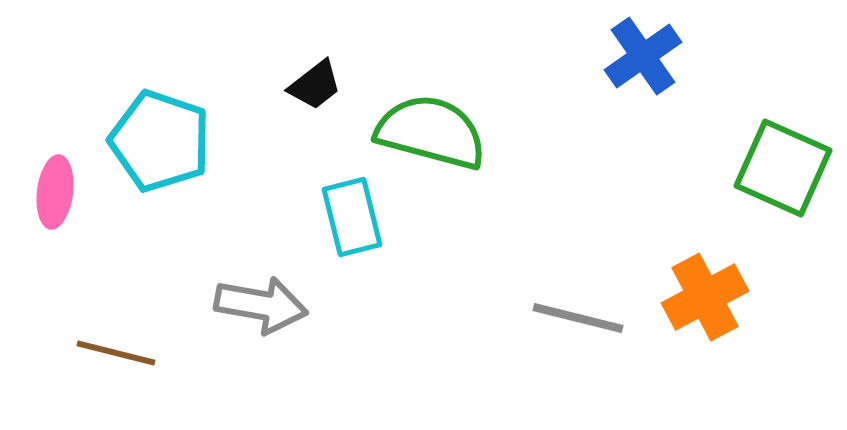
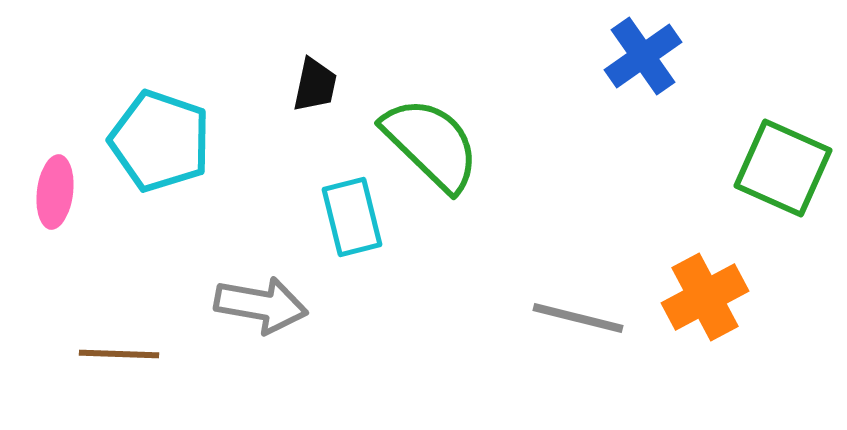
black trapezoid: rotated 40 degrees counterclockwise
green semicircle: moved 12 px down; rotated 29 degrees clockwise
brown line: moved 3 px right, 1 px down; rotated 12 degrees counterclockwise
